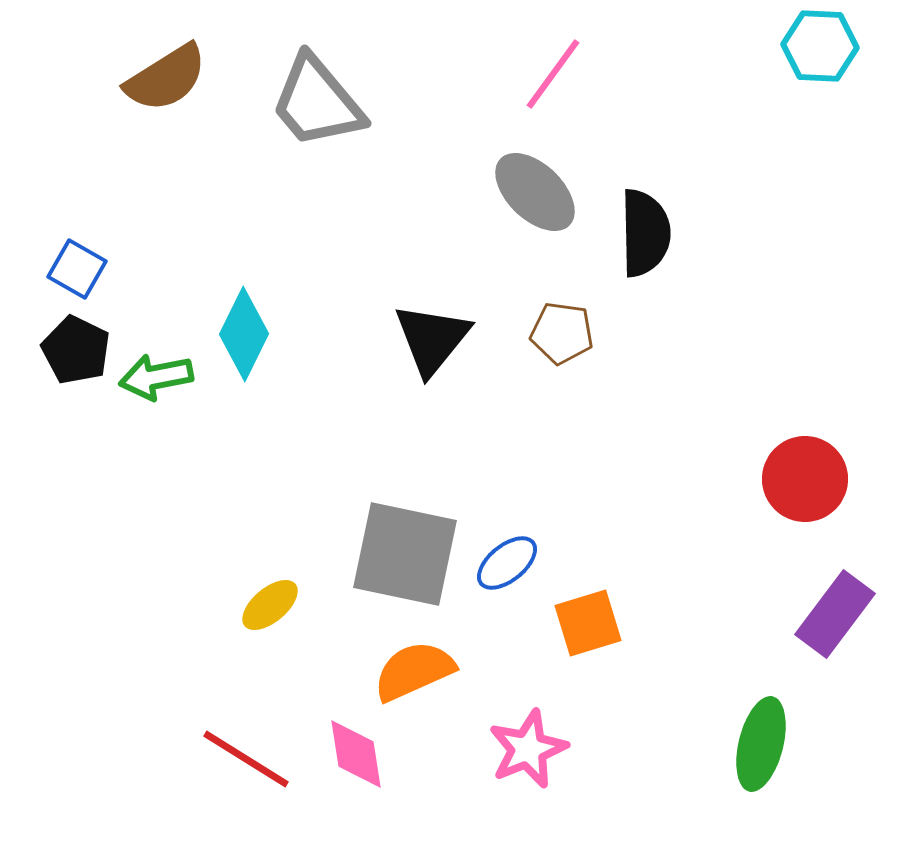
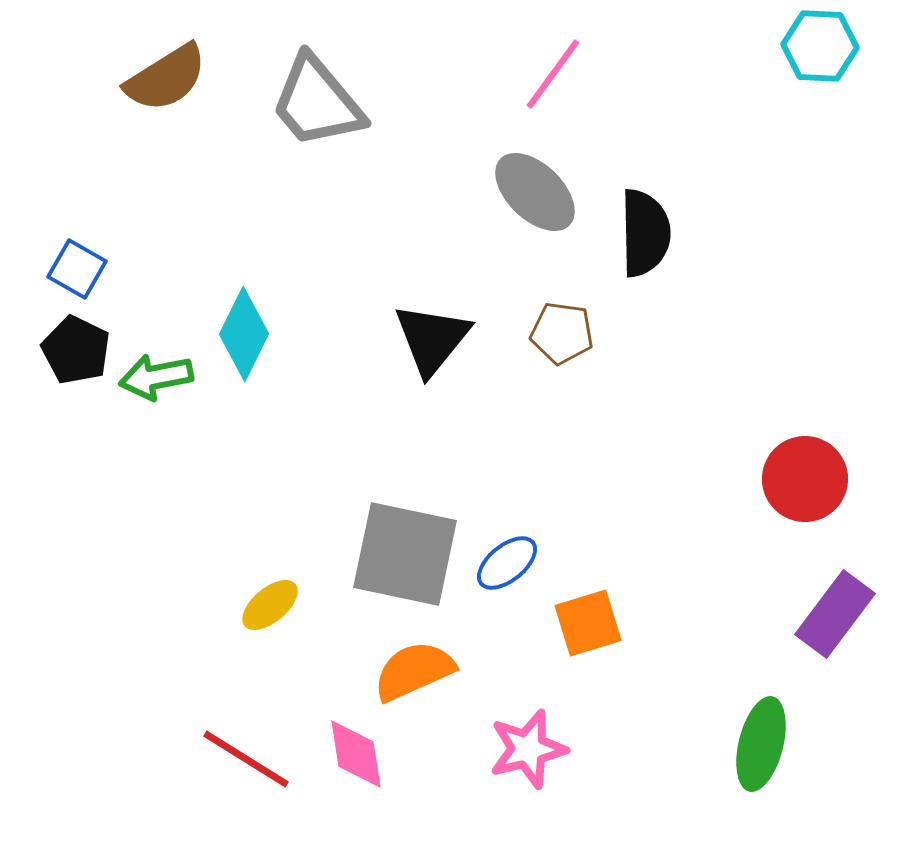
pink star: rotated 8 degrees clockwise
